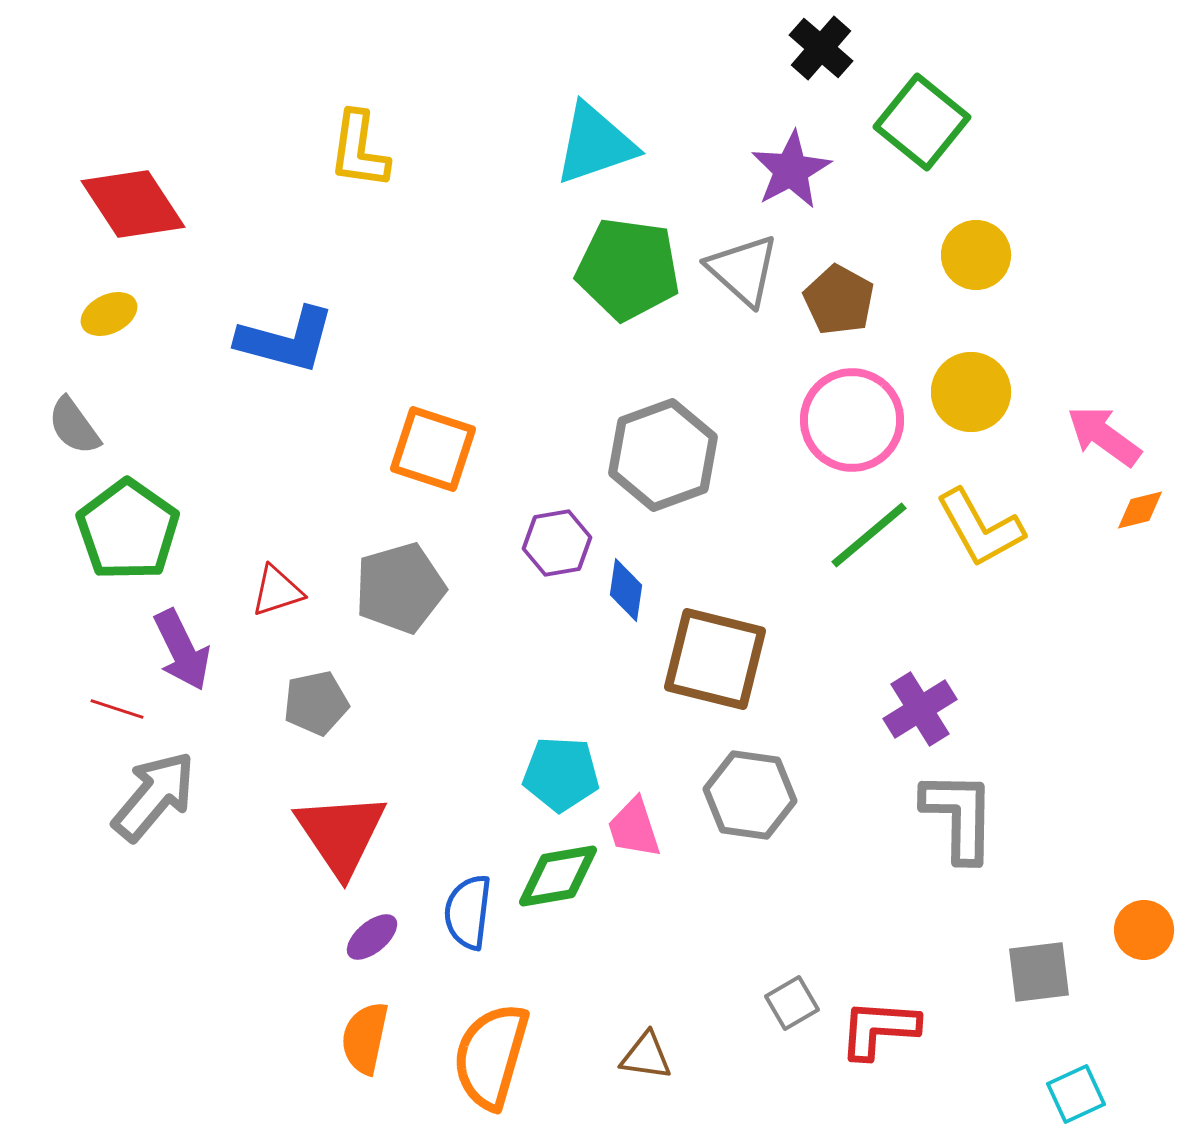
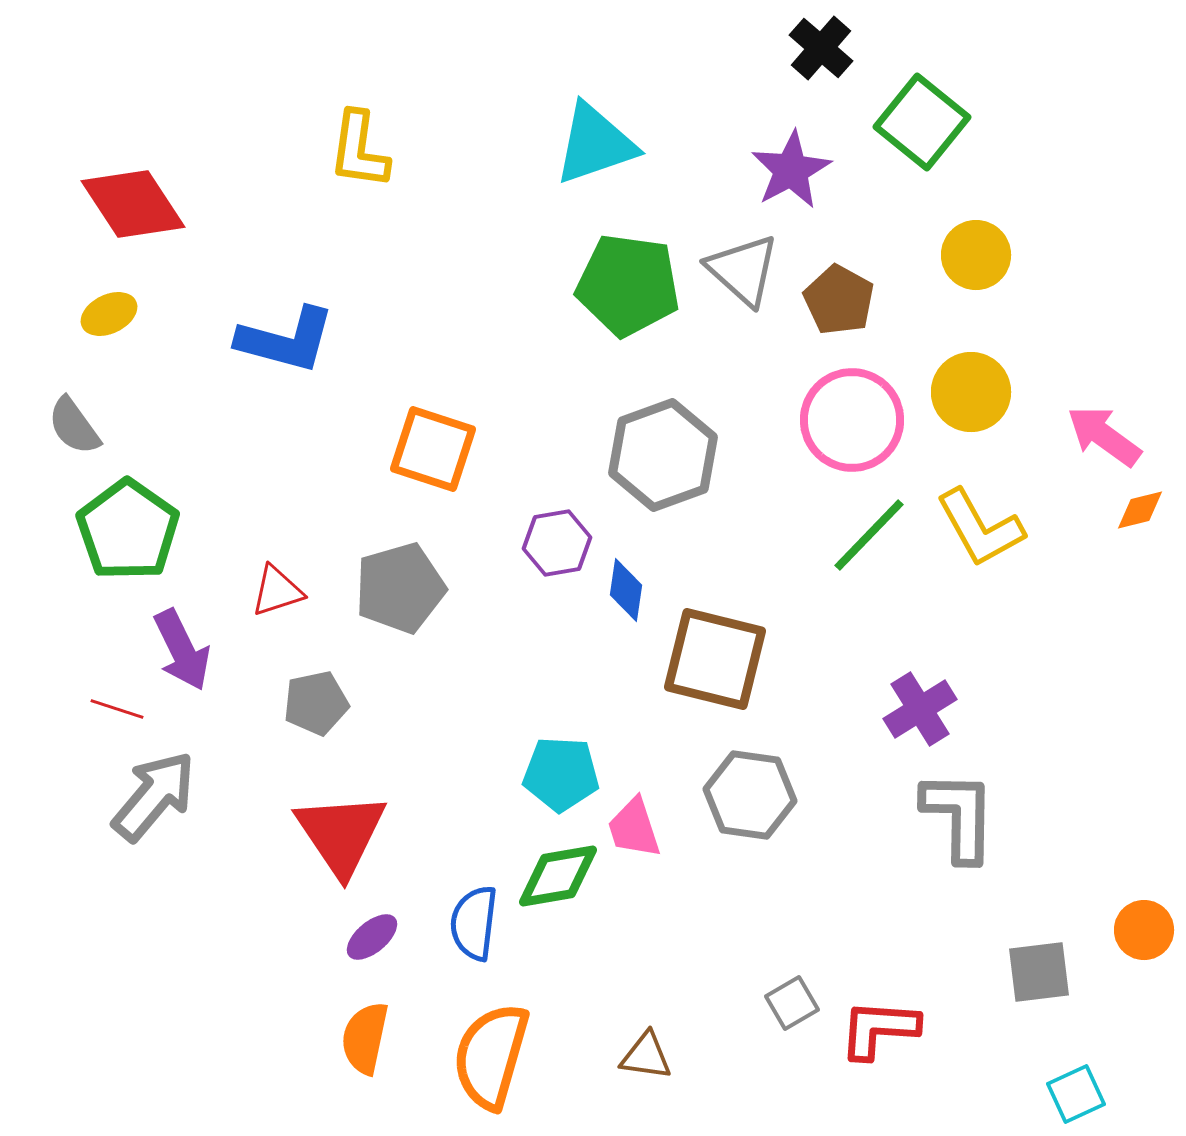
green pentagon at (628, 269): moved 16 px down
green line at (869, 535): rotated 6 degrees counterclockwise
blue semicircle at (468, 912): moved 6 px right, 11 px down
